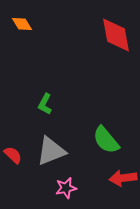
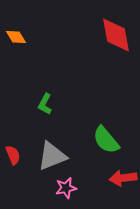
orange diamond: moved 6 px left, 13 px down
gray triangle: moved 1 px right, 5 px down
red semicircle: rotated 24 degrees clockwise
